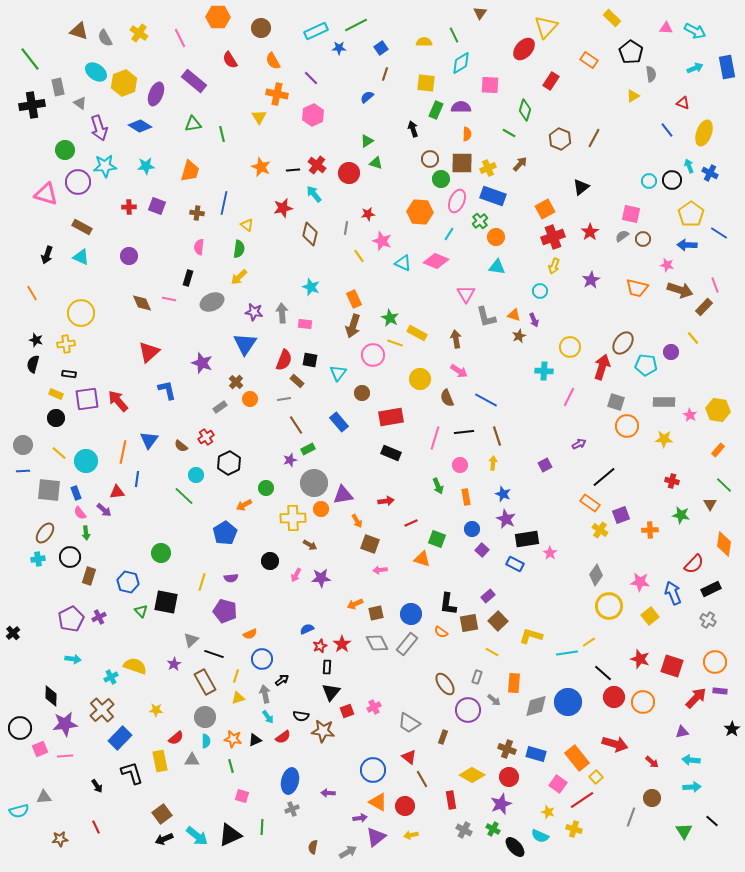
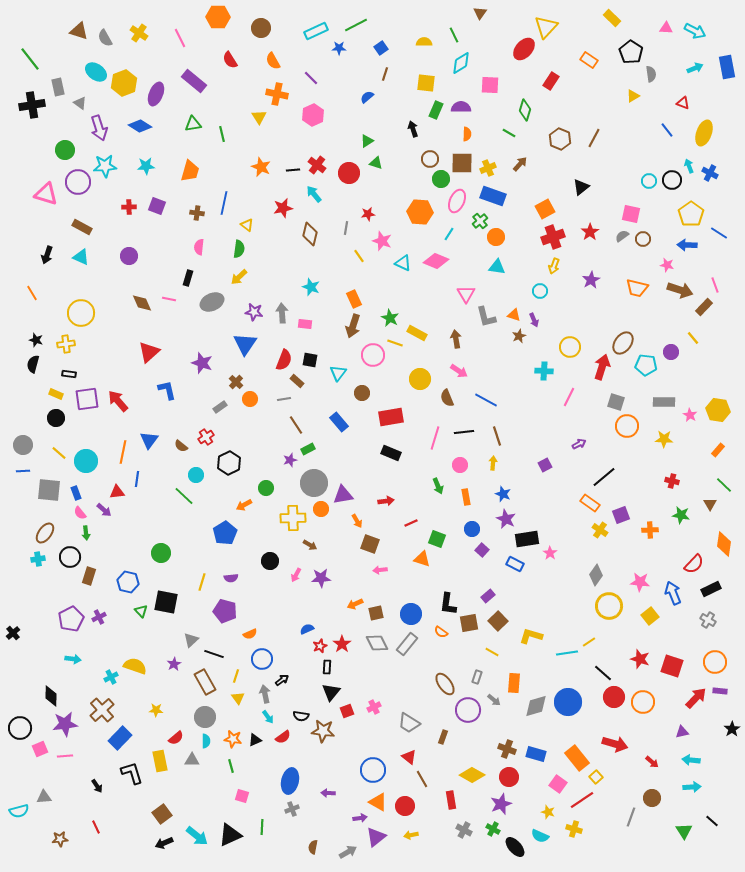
yellow triangle at (238, 698): rotated 48 degrees counterclockwise
black arrow at (164, 839): moved 4 px down
